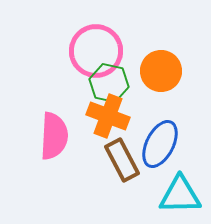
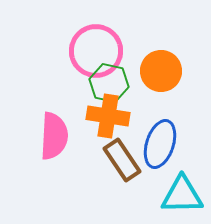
orange cross: rotated 12 degrees counterclockwise
blue ellipse: rotated 9 degrees counterclockwise
brown rectangle: rotated 6 degrees counterclockwise
cyan triangle: moved 2 px right
